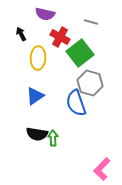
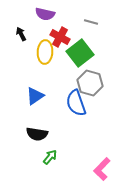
yellow ellipse: moved 7 px right, 6 px up
green arrow: moved 3 px left, 19 px down; rotated 42 degrees clockwise
